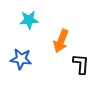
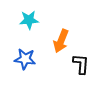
blue star: moved 4 px right
